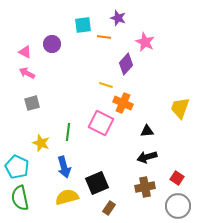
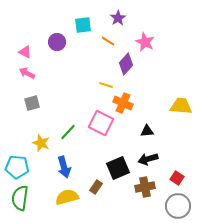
purple star: rotated 21 degrees clockwise
orange line: moved 4 px right, 4 px down; rotated 24 degrees clockwise
purple circle: moved 5 px right, 2 px up
yellow trapezoid: moved 1 px right, 2 px up; rotated 75 degrees clockwise
green line: rotated 36 degrees clockwise
black arrow: moved 1 px right, 2 px down
cyan pentagon: rotated 20 degrees counterclockwise
black square: moved 21 px right, 15 px up
green semicircle: rotated 20 degrees clockwise
brown rectangle: moved 13 px left, 21 px up
